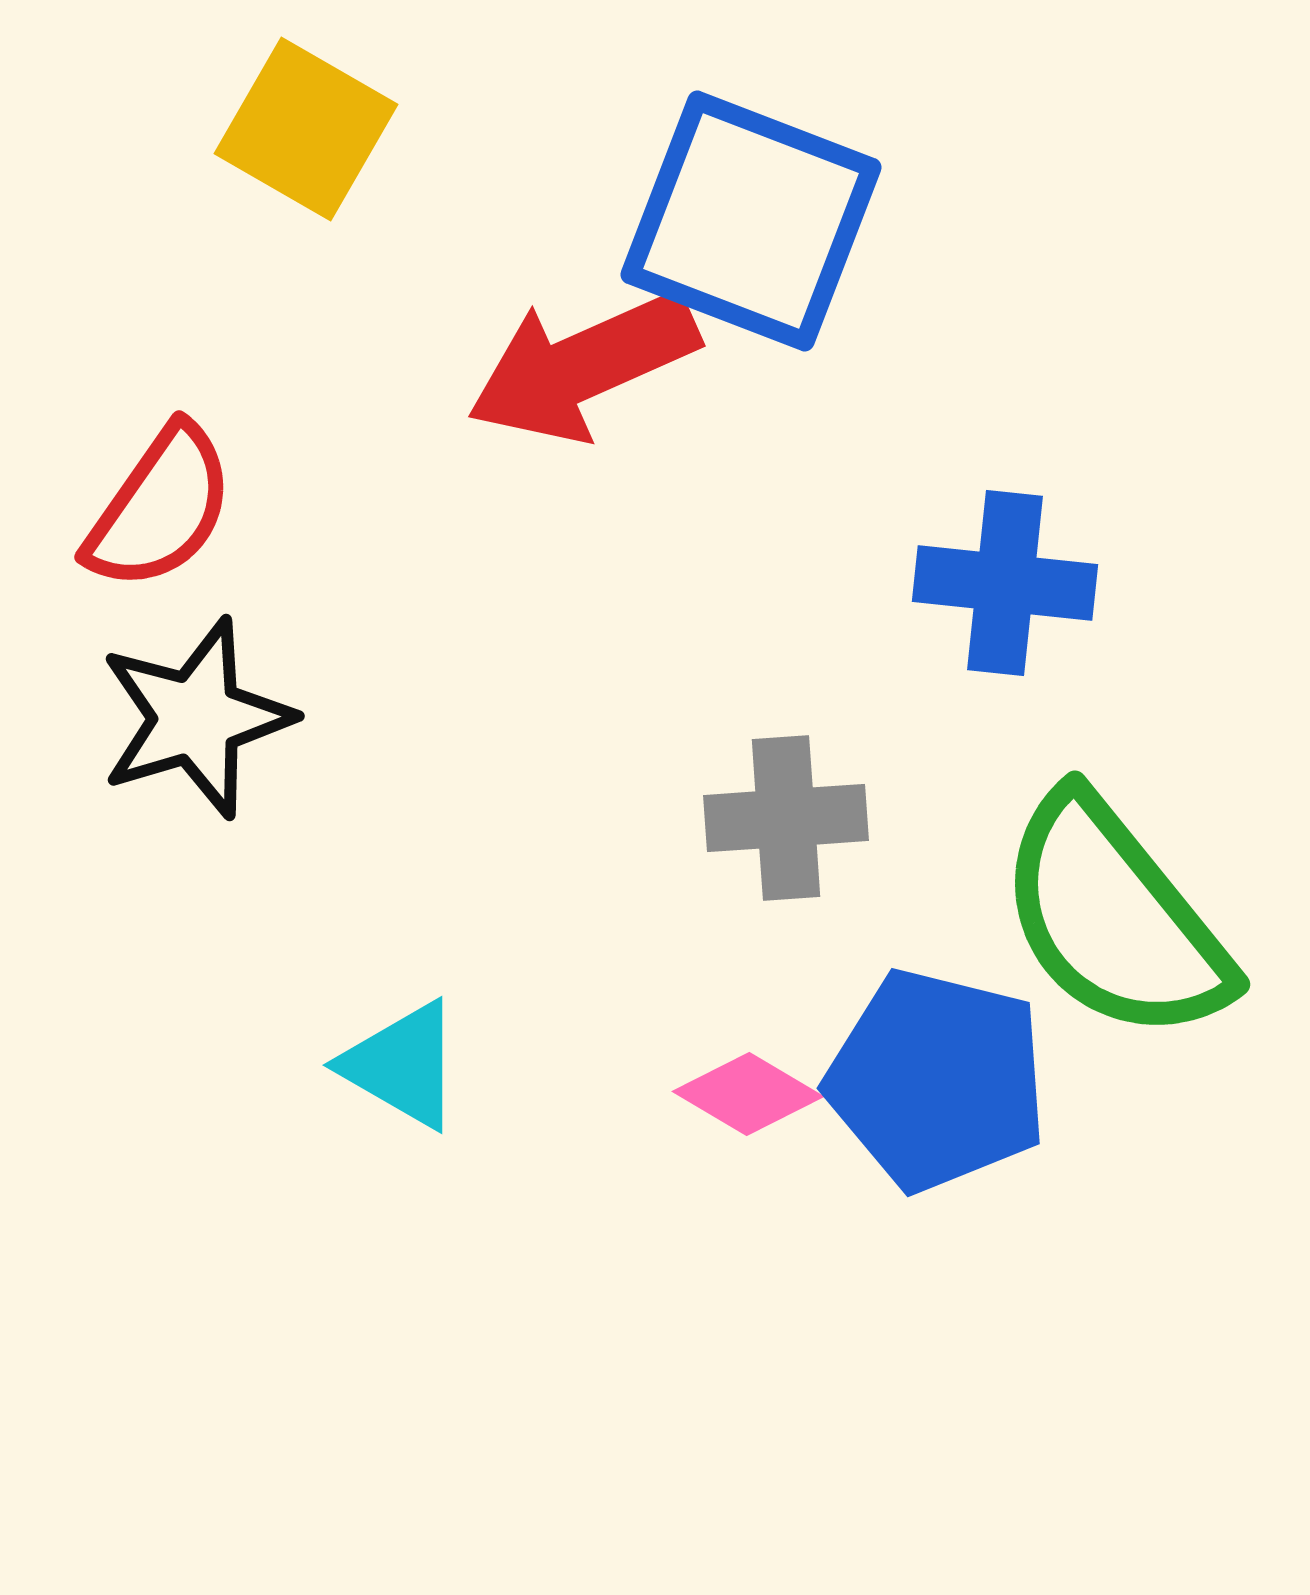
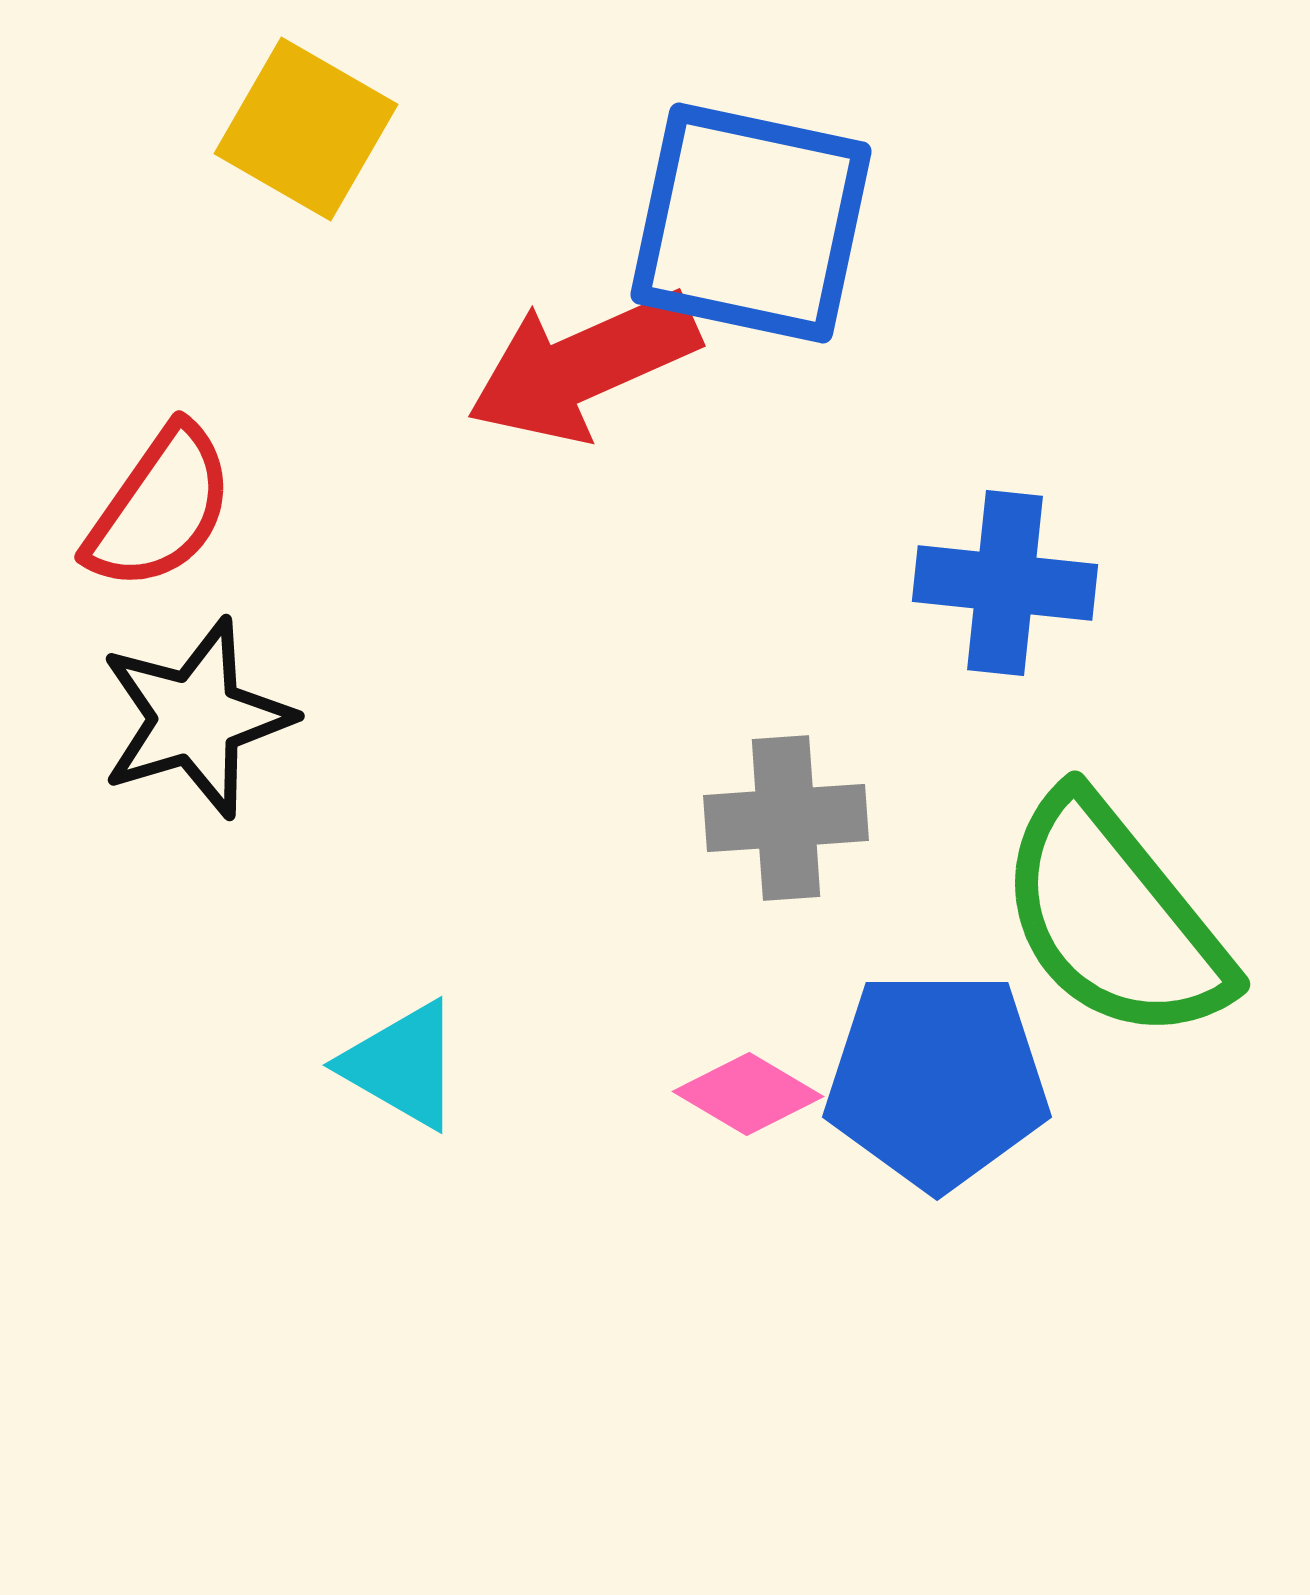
blue square: moved 2 px down; rotated 9 degrees counterclockwise
blue pentagon: rotated 14 degrees counterclockwise
